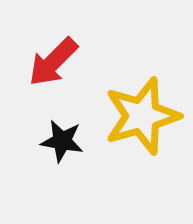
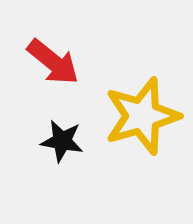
red arrow: rotated 96 degrees counterclockwise
